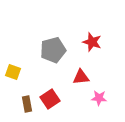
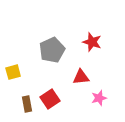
gray pentagon: moved 1 px left; rotated 10 degrees counterclockwise
yellow square: rotated 35 degrees counterclockwise
pink star: rotated 21 degrees counterclockwise
